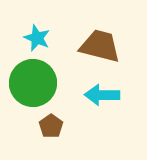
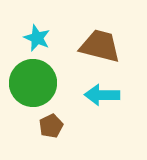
brown pentagon: rotated 10 degrees clockwise
